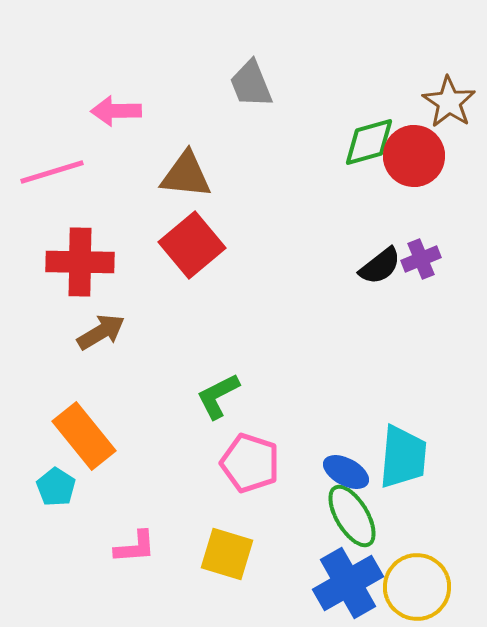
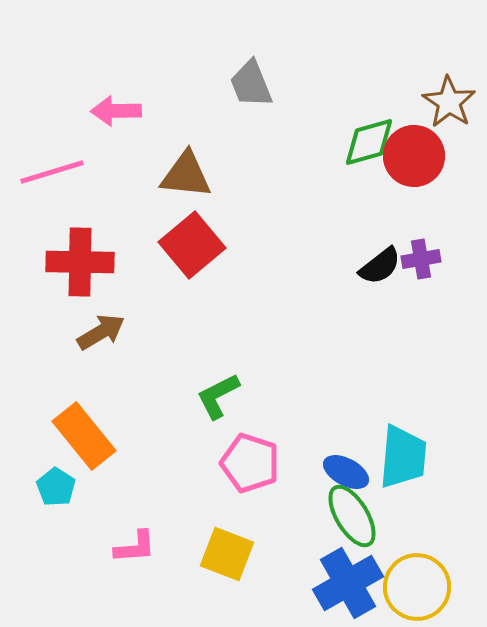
purple cross: rotated 12 degrees clockwise
yellow square: rotated 4 degrees clockwise
